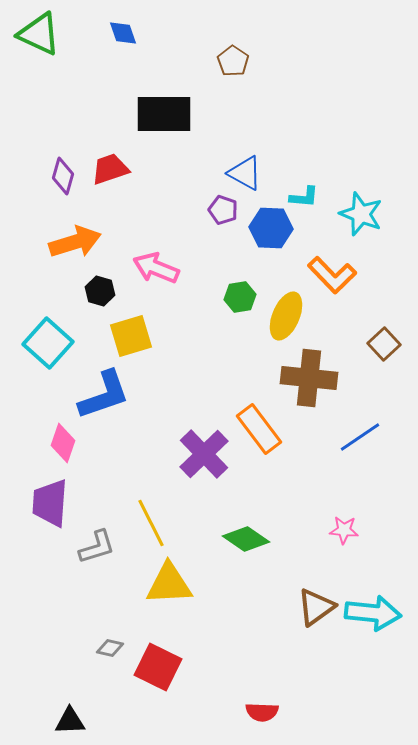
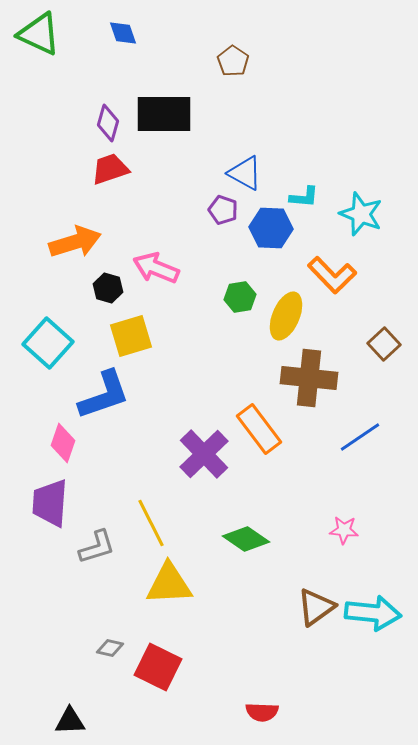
purple diamond: moved 45 px right, 53 px up
black hexagon: moved 8 px right, 3 px up
